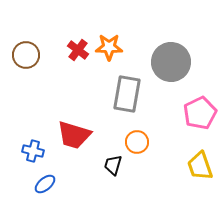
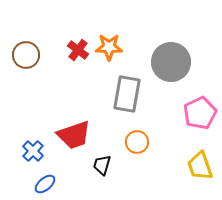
red trapezoid: rotated 36 degrees counterclockwise
blue cross: rotated 30 degrees clockwise
black trapezoid: moved 11 px left
